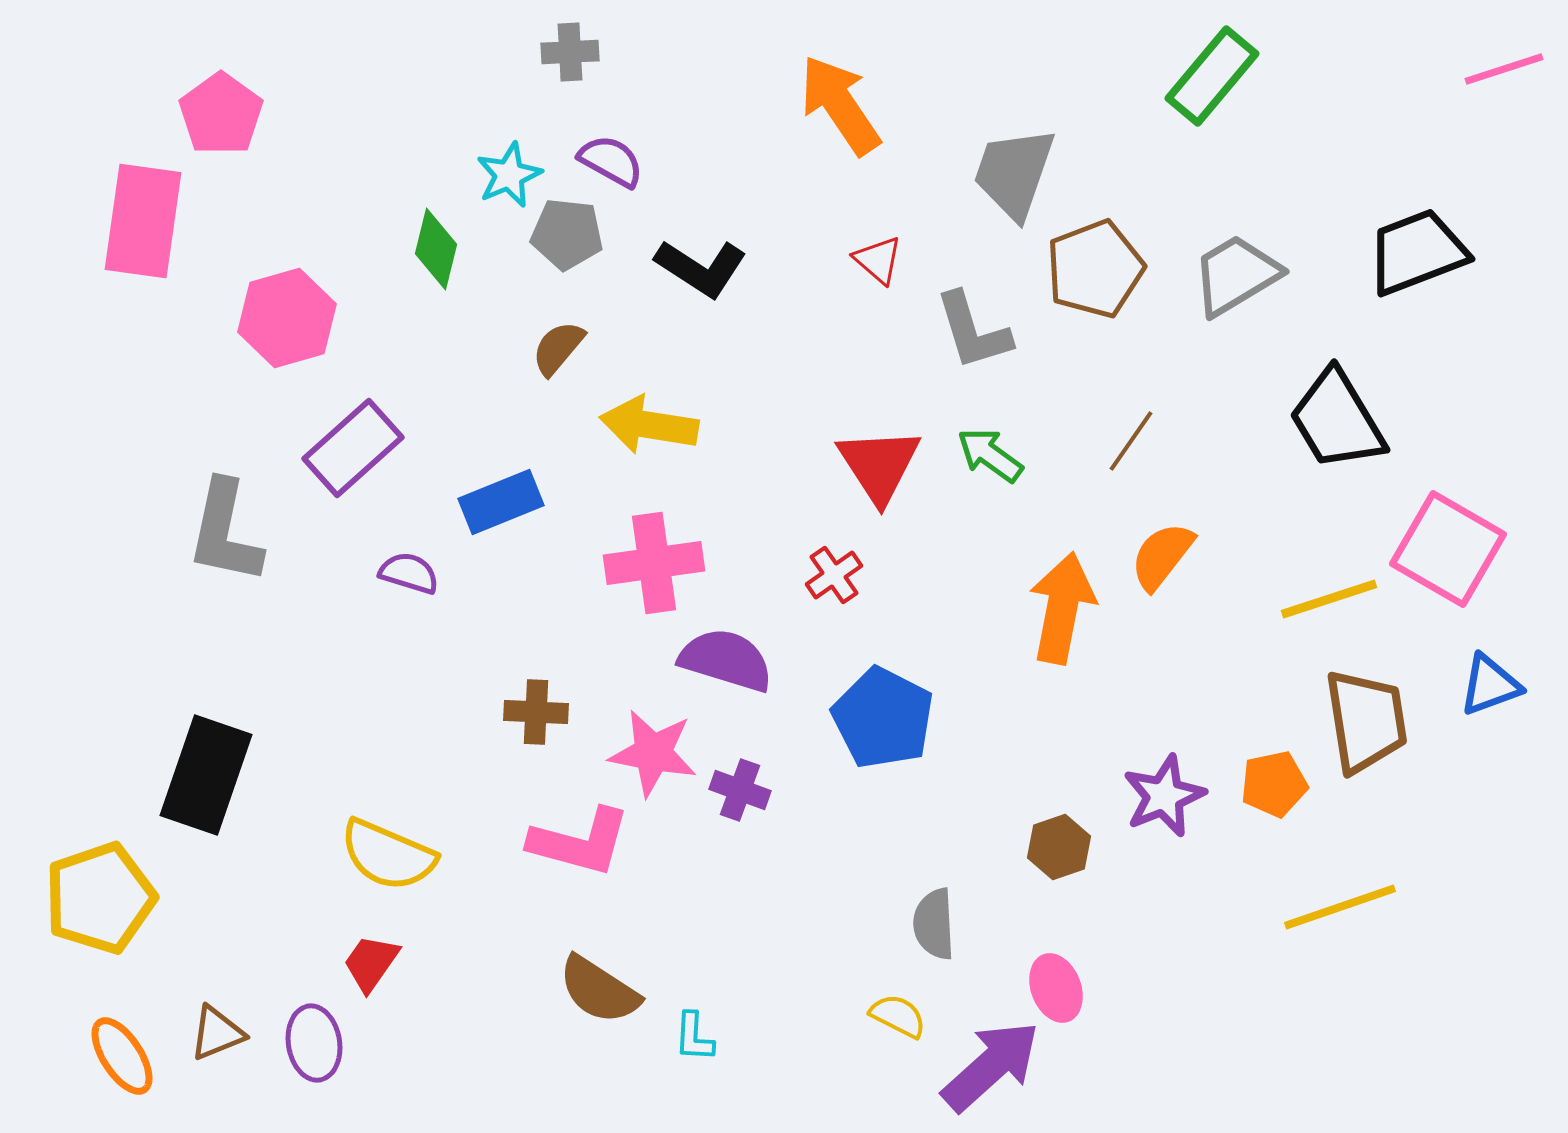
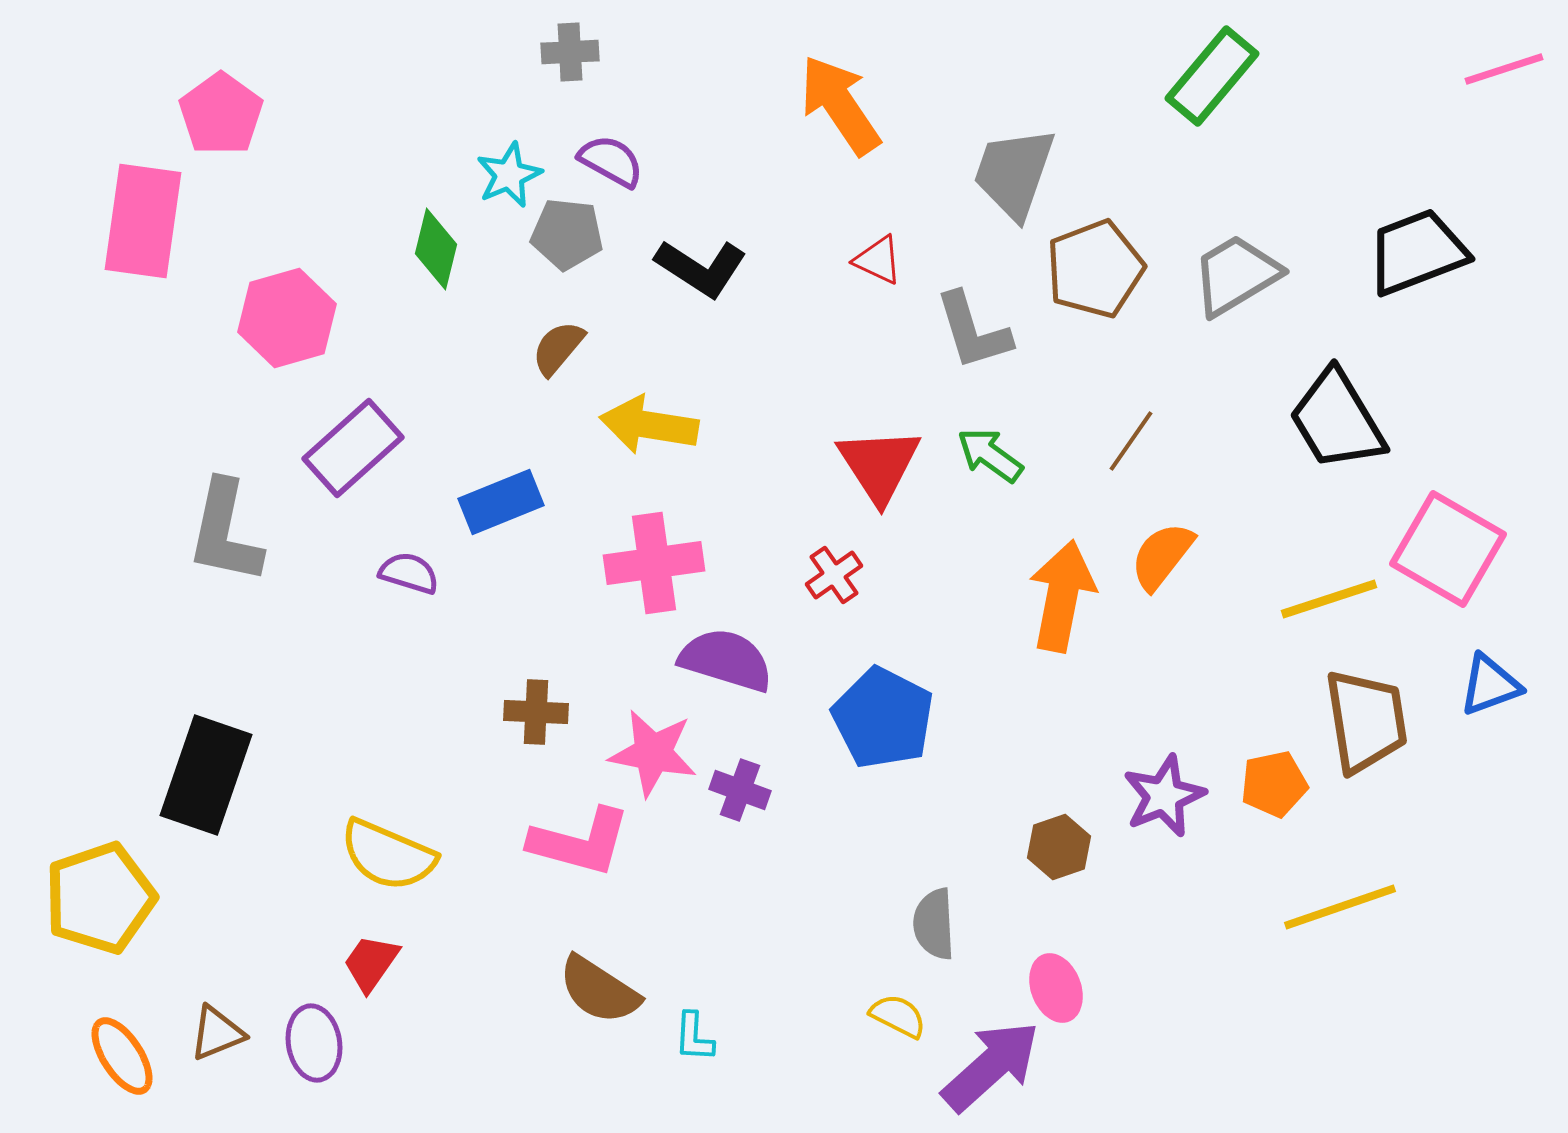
red triangle at (878, 260): rotated 16 degrees counterclockwise
orange arrow at (1062, 608): moved 12 px up
